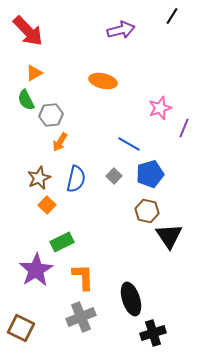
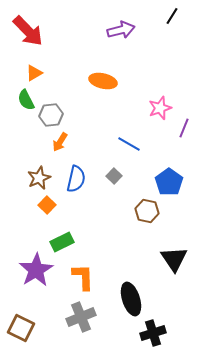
blue pentagon: moved 19 px right, 8 px down; rotated 20 degrees counterclockwise
black triangle: moved 5 px right, 23 px down
